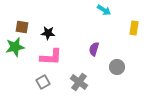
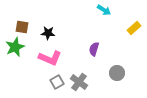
yellow rectangle: rotated 40 degrees clockwise
green star: rotated 12 degrees counterclockwise
pink L-shape: moved 1 px left, 1 px down; rotated 20 degrees clockwise
gray circle: moved 6 px down
gray square: moved 14 px right
